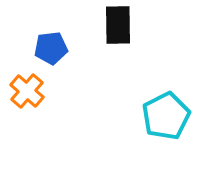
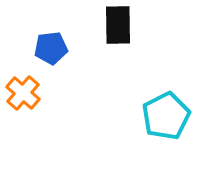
orange cross: moved 4 px left, 2 px down
